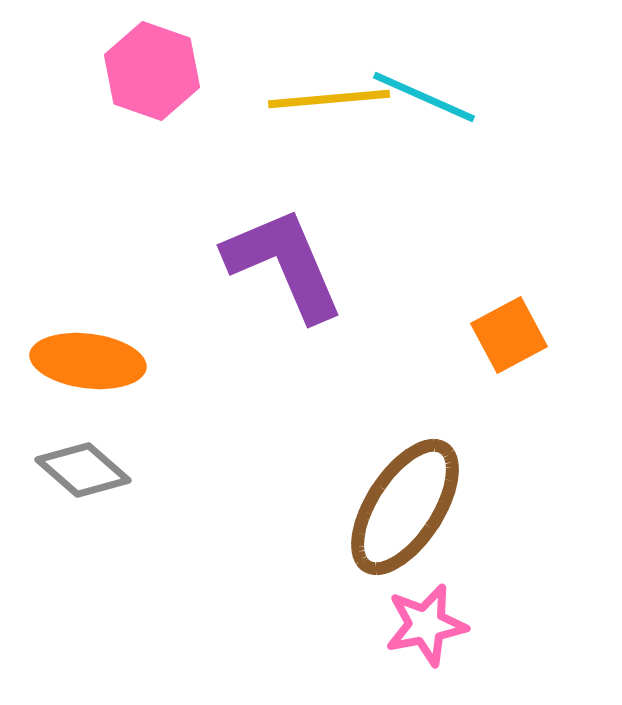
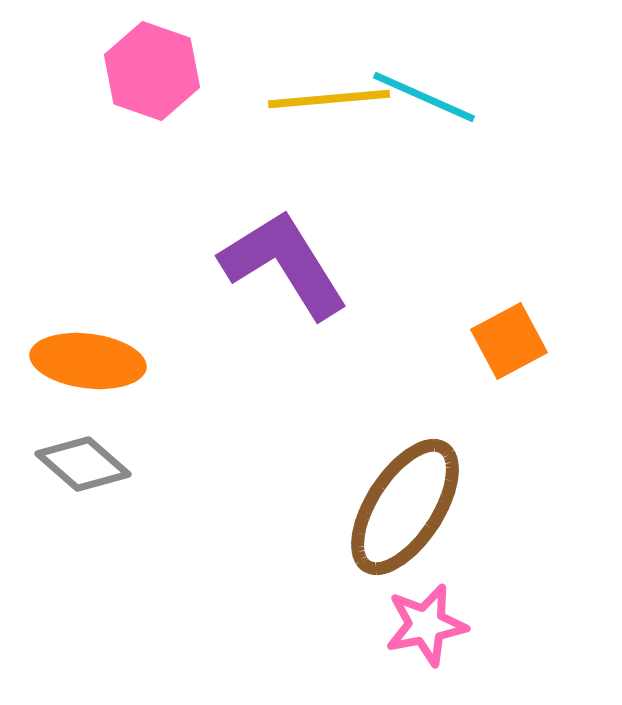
purple L-shape: rotated 9 degrees counterclockwise
orange square: moved 6 px down
gray diamond: moved 6 px up
